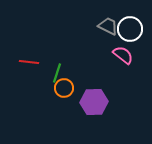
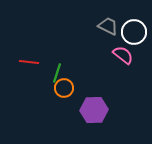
white circle: moved 4 px right, 3 px down
purple hexagon: moved 8 px down
